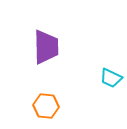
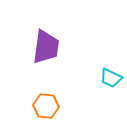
purple trapezoid: rotated 9 degrees clockwise
